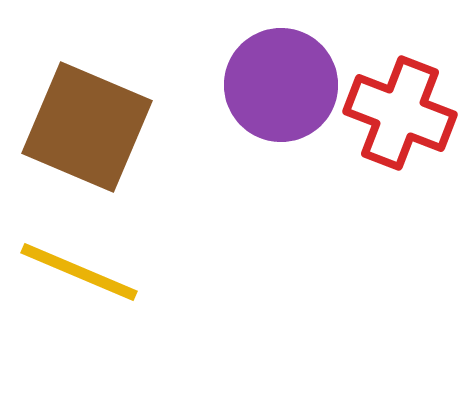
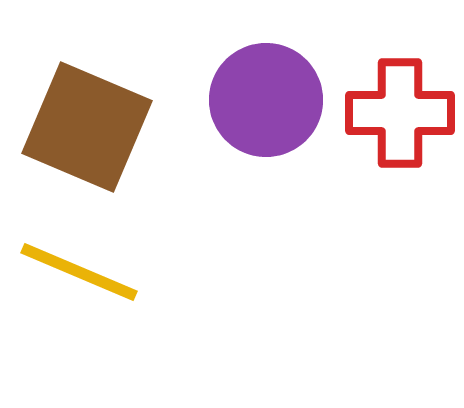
purple circle: moved 15 px left, 15 px down
red cross: rotated 21 degrees counterclockwise
